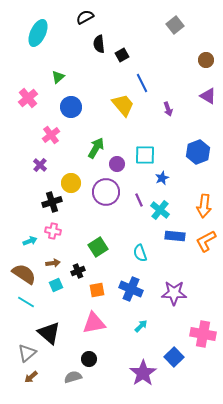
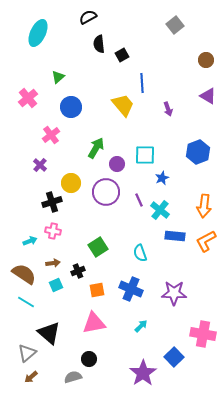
black semicircle at (85, 17): moved 3 px right
blue line at (142, 83): rotated 24 degrees clockwise
